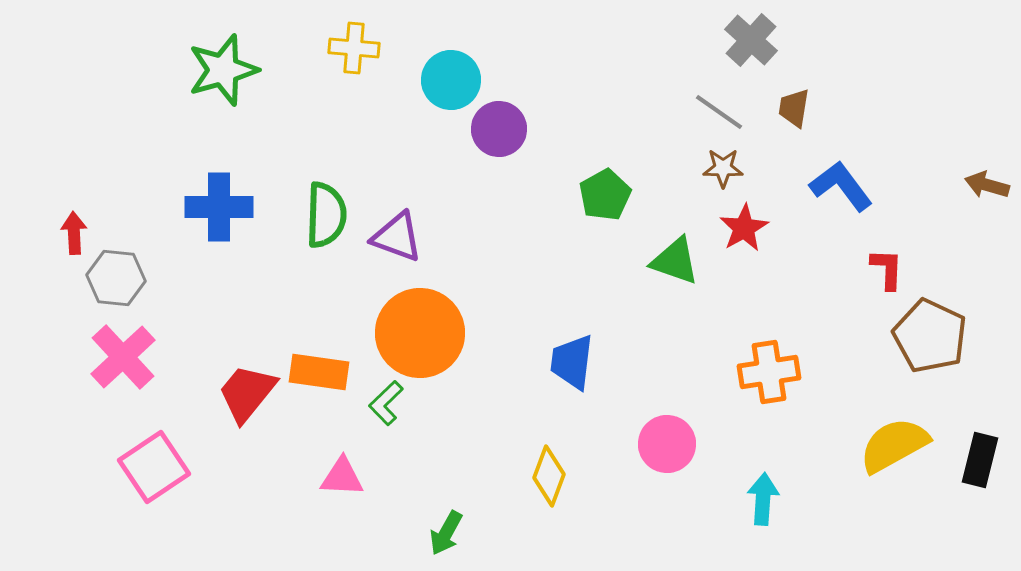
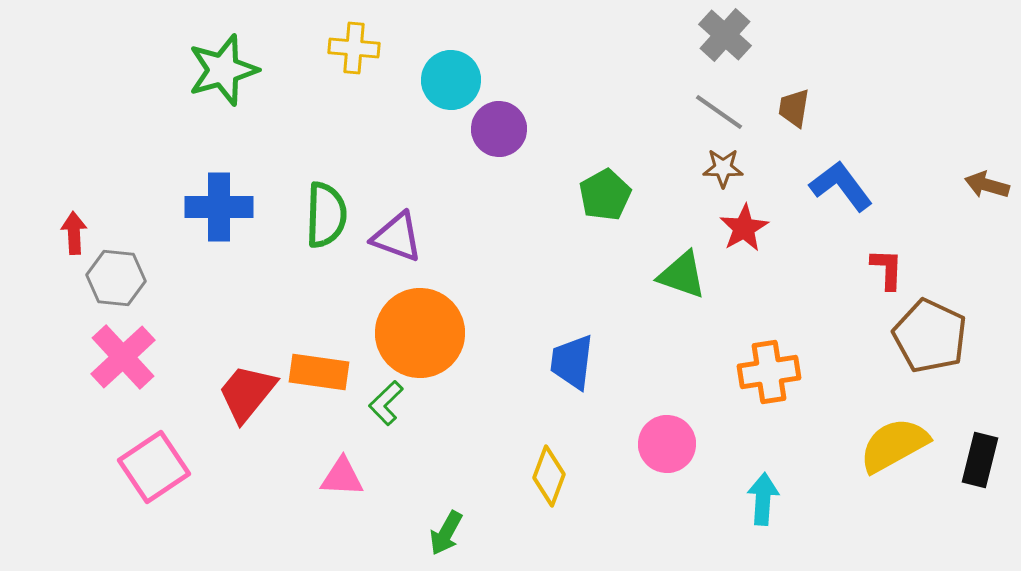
gray cross: moved 26 px left, 5 px up
green triangle: moved 7 px right, 14 px down
